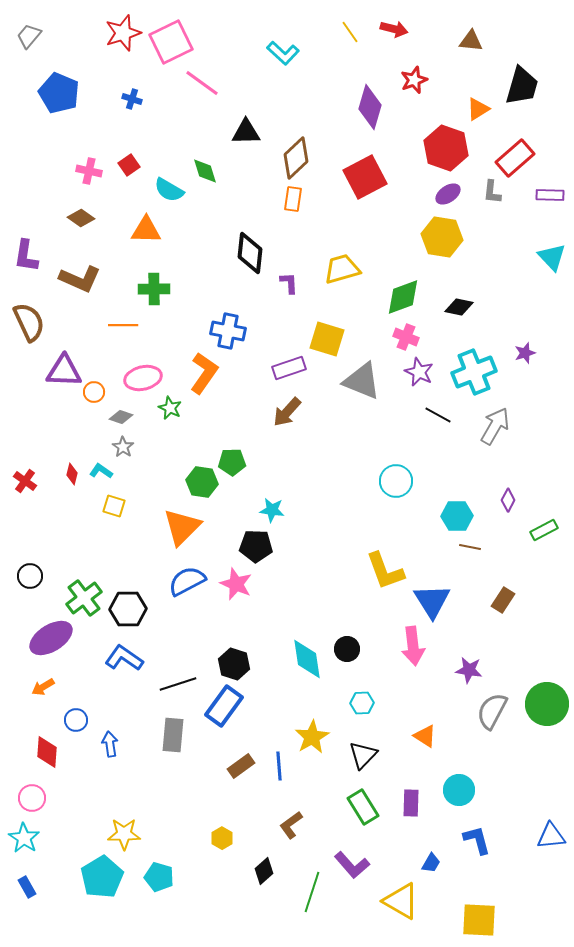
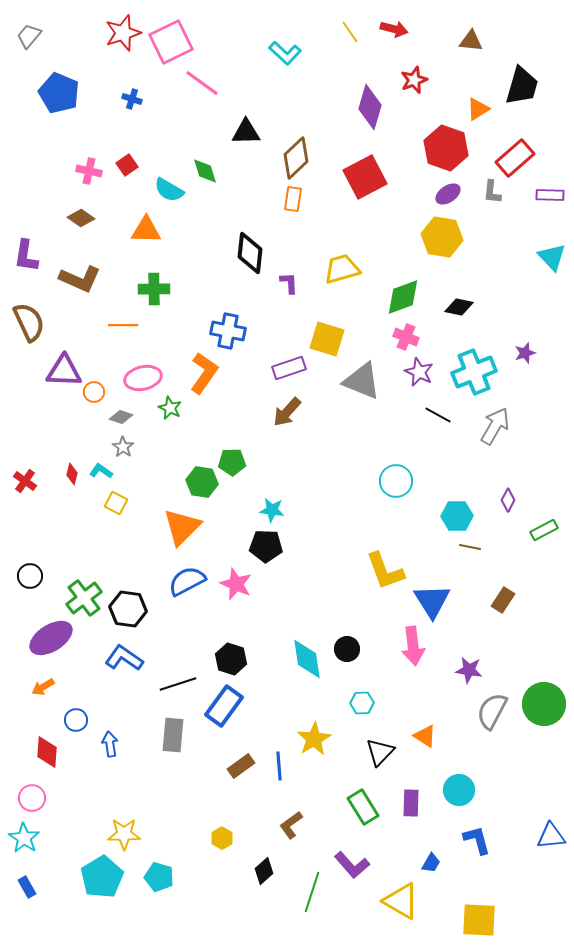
cyan L-shape at (283, 53): moved 2 px right
red square at (129, 165): moved 2 px left
yellow square at (114, 506): moved 2 px right, 3 px up; rotated 10 degrees clockwise
black pentagon at (256, 546): moved 10 px right
black hexagon at (128, 609): rotated 9 degrees clockwise
black hexagon at (234, 664): moved 3 px left, 5 px up
green circle at (547, 704): moved 3 px left
yellow star at (312, 737): moved 2 px right, 2 px down
black triangle at (363, 755): moved 17 px right, 3 px up
